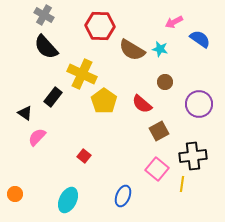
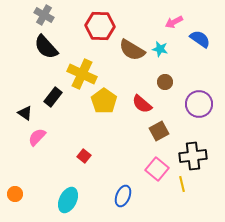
yellow line: rotated 21 degrees counterclockwise
